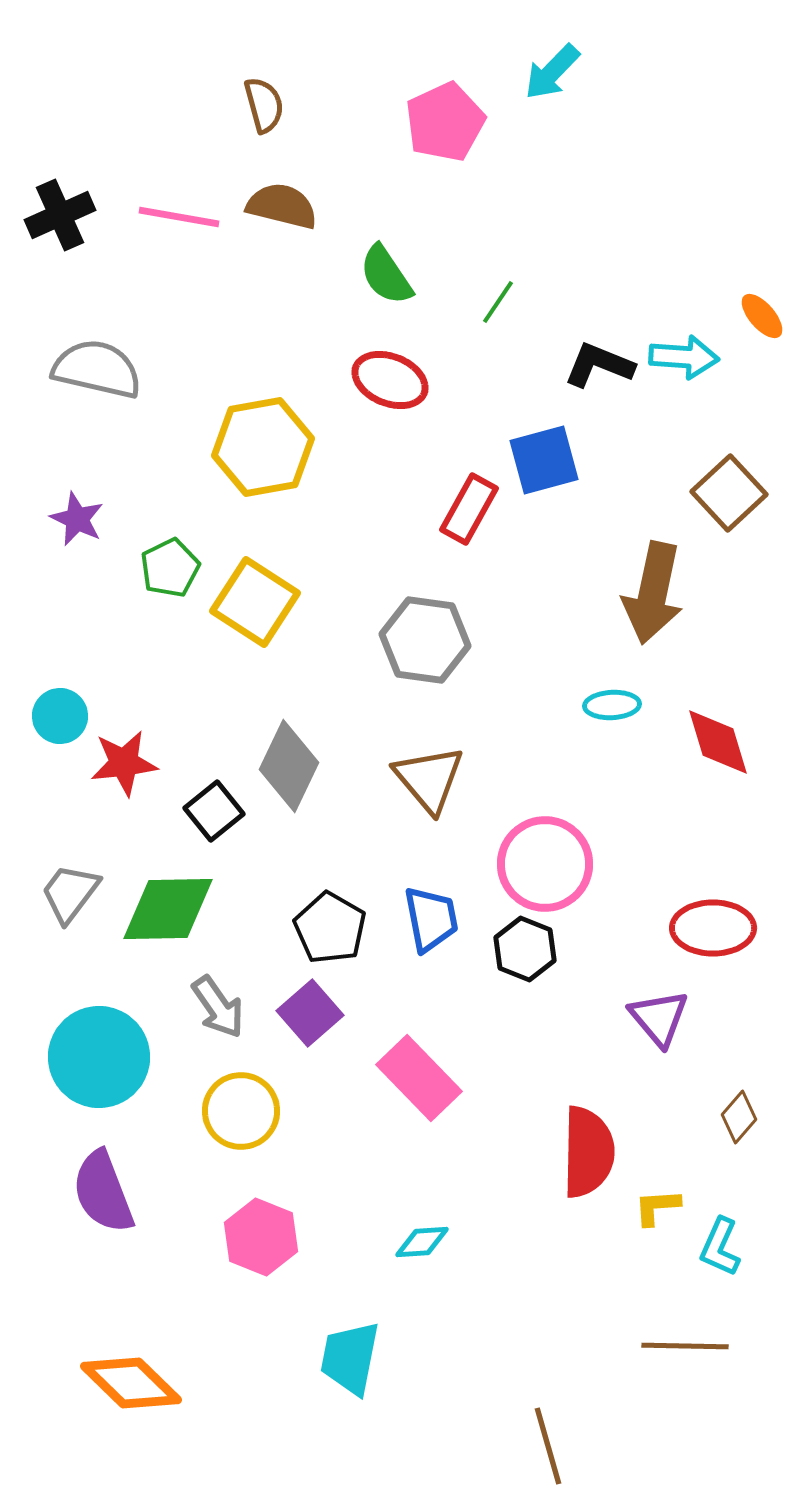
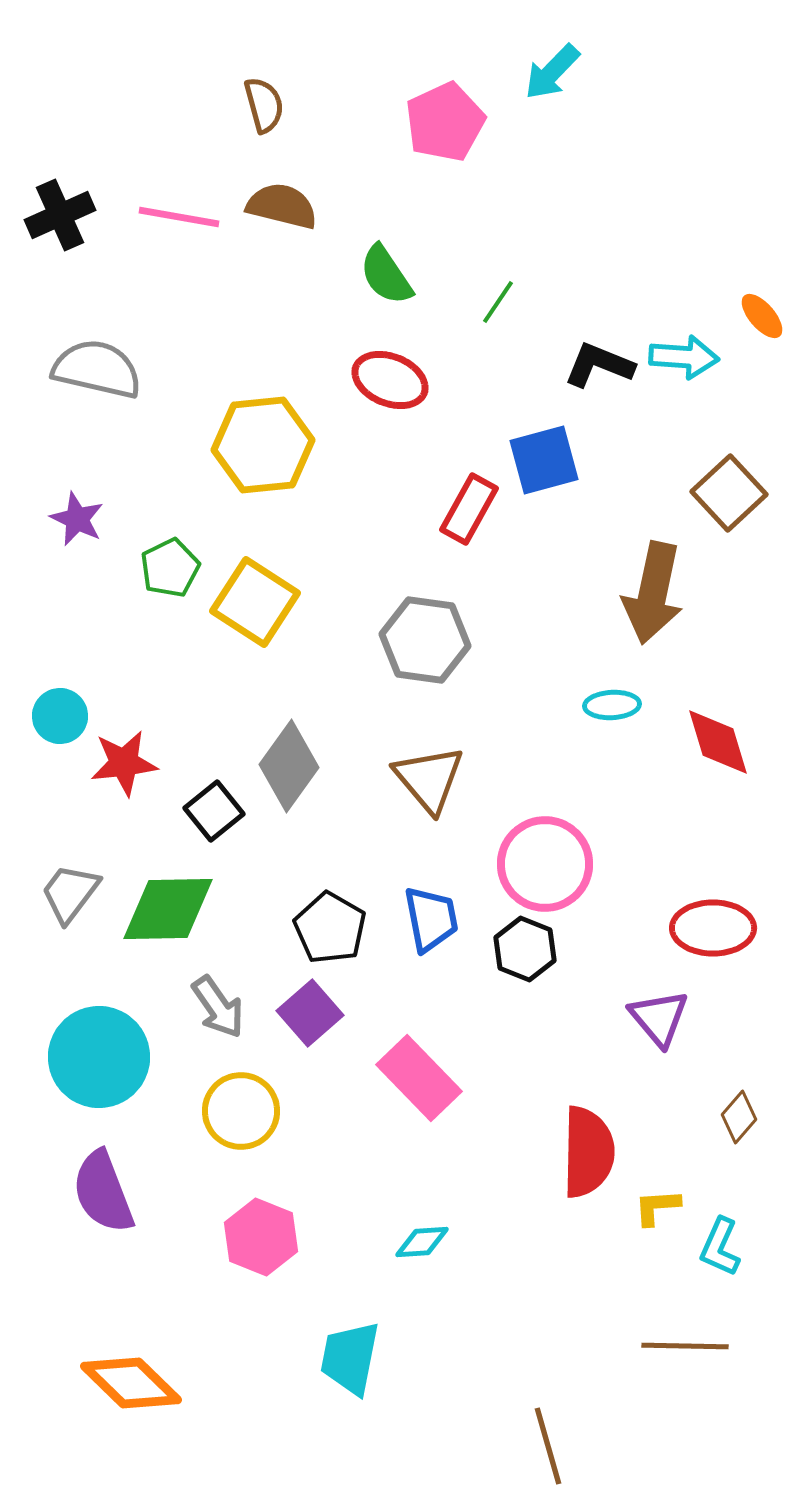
yellow hexagon at (263, 447): moved 2 px up; rotated 4 degrees clockwise
gray diamond at (289, 766): rotated 10 degrees clockwise
